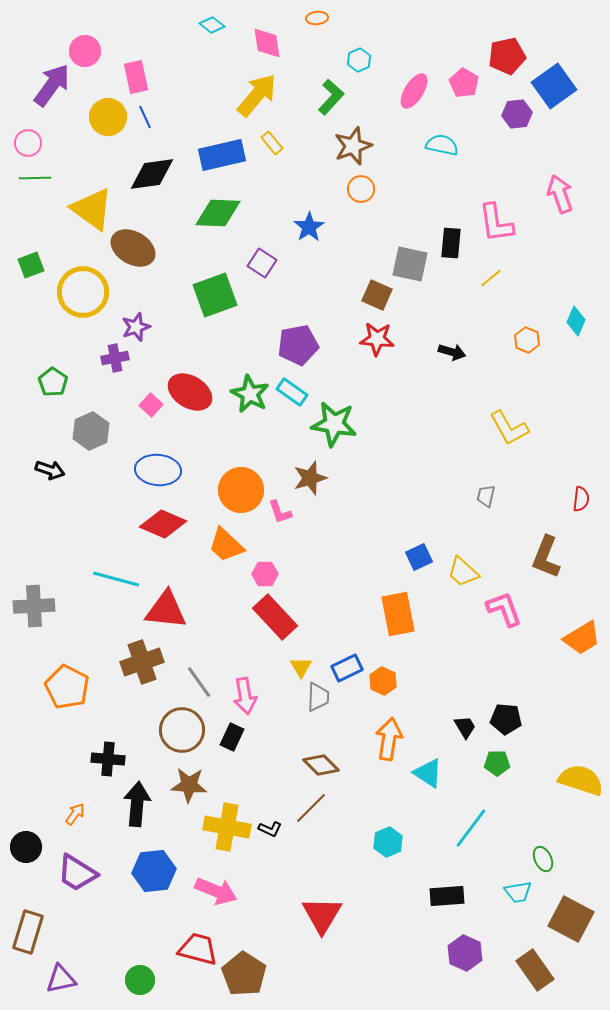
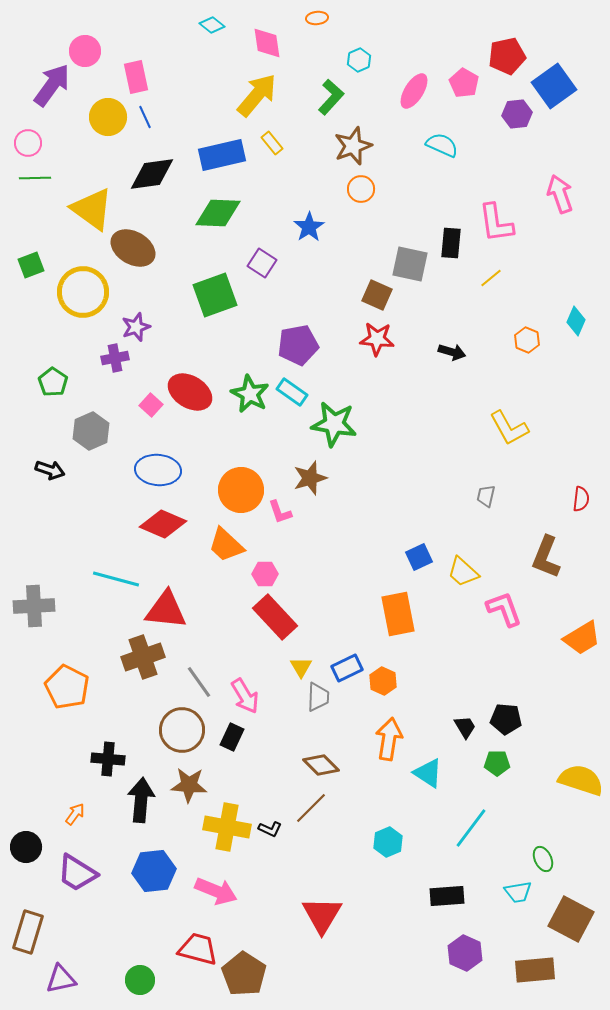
cyan semicircle at (442, 145): rotated 12 degrees clockwise
brown cross at (142, 662): moved 1 px right, 5 px up
pink arrow at (245, 696): rotated 21 degrees counterclockwise
black arrow at (137, 804): moved 4 px right, 4 px up
brown rectangle at (535, 970): rotated 60 degrees counterclockwise
